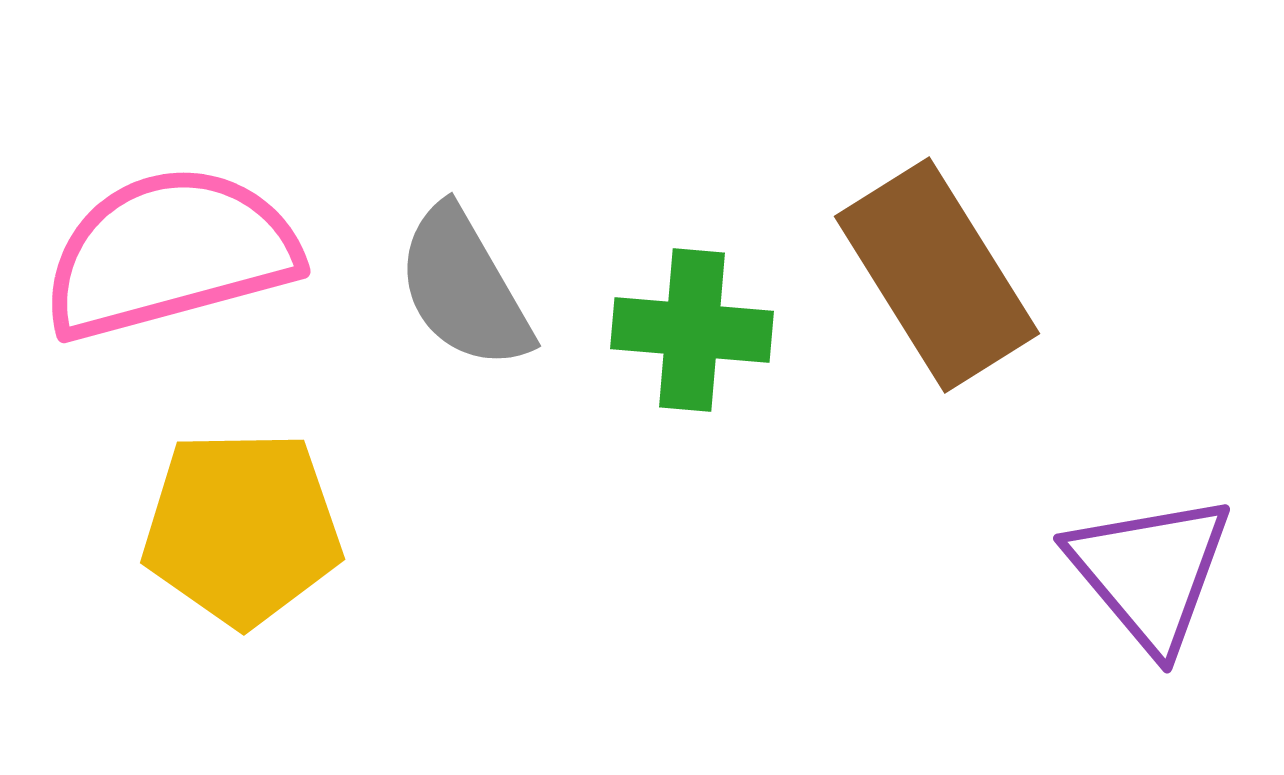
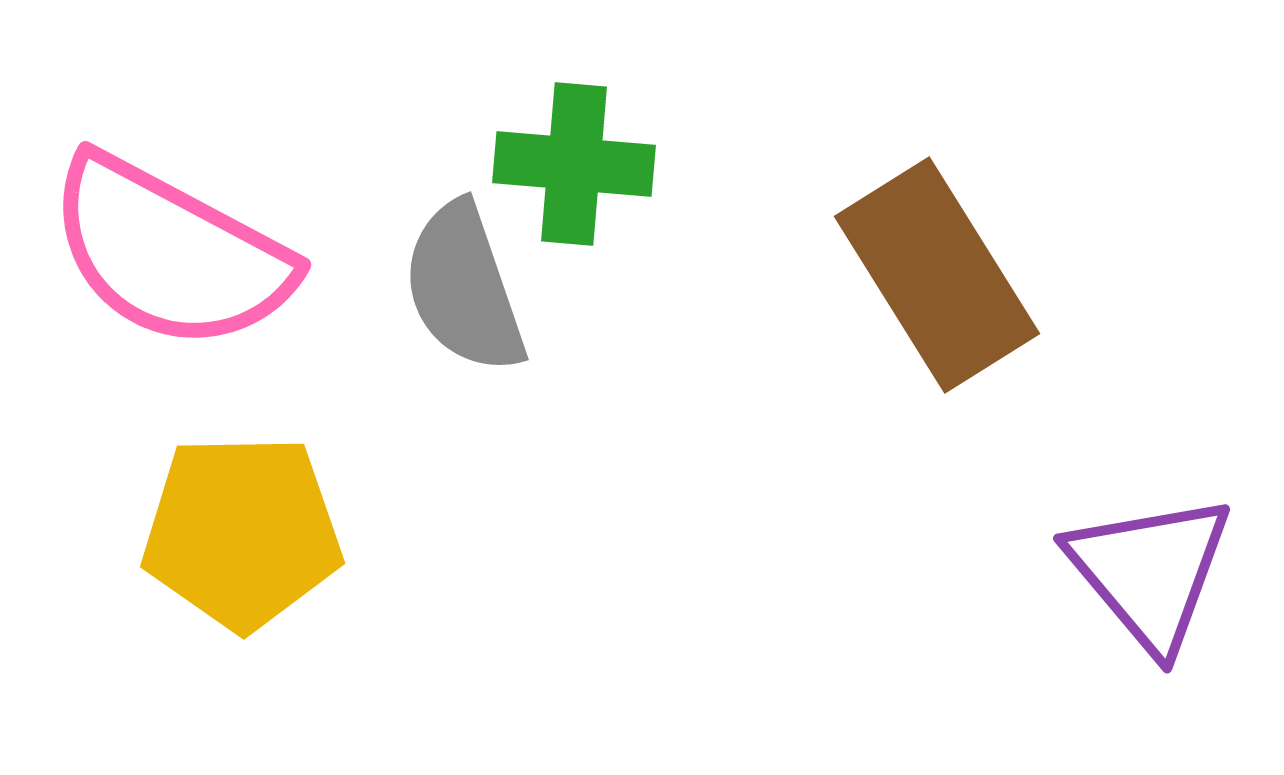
pink semicircle: rotated 137 degrees counterclockwise
gray semicircle: rotated 11 degrees clockwise
green cross: moved 118 px left, 166 px up
yellow pentagon: moved 4 px down
